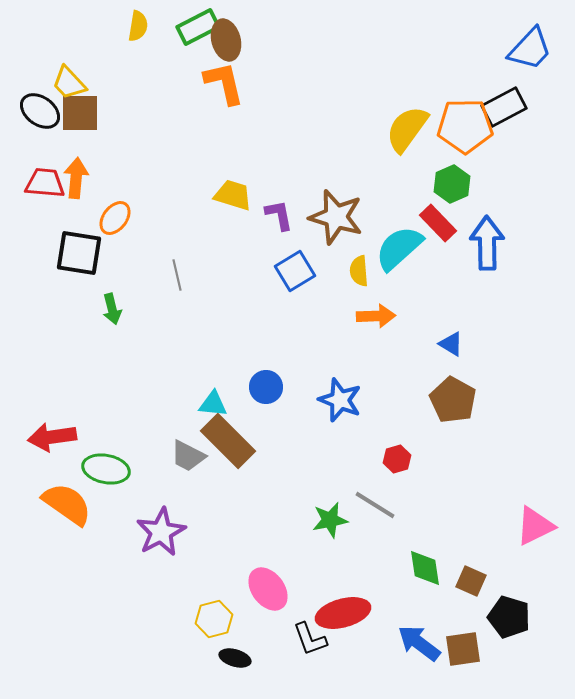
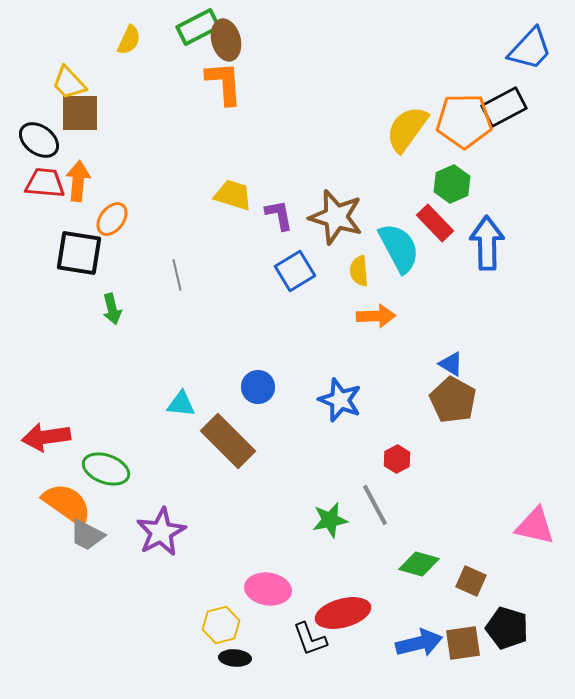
yellow semicircle at (138, 26): moved 9 px left, 14 px down; rotated 16 degrees clockwise
orange L-shape at (224, 83): rotated 9 degrees clockwise
black ellipse at (40, 111): moved 1 px left, 29 px down
orange pentagon at (465, 126): moved 1 px left, 5 px up
orange arrow at (76, 178): moved 2 px right, 3 px down
orange ellipse at (115, 218): moved 3 px left, 1 px down
red rectangle at (438, 223): moved 3 px left
cyan semicircle at (399, 248): rotated 104 degrees clockwise
blue triangle at (451, 344): moved 20 px down
blue circle at (266, 387): moved 8 px left
cyan triangle at (213, 404): moved 32 px left
red arrow at (52, 437): moved 6 px left
gray trapezoid at (188, 456): moved 101 px left, 79 px down
red hexagon at (397, 459): rotated 12 degrees counterclockwise
green ellipse at (106, 469): rotated 9 degrees clockwise
gray line at (375, 505): rotated 30 degrees clockwise
pink triangle at (535, 526): rotated 39 degrees clockwise
green diamond at (425, 568): moved 6 px left, 4 px up; rotated 66 degrees counterclockwise
pink ellipse at (268, 589): rotated 45 degrees counterclockwise
black pentagon at (509, 617): moved 2 px left, 11 px down
yellow hexagon at (214, 619): moved 7 px right, 6 px down
blue arrow at (419, 643): rotated 129 degrees clockwise
brown square at (463, 649): moved 6 px up
black ellipse at (235, 658): rotated 12 degrees counterclockwise
